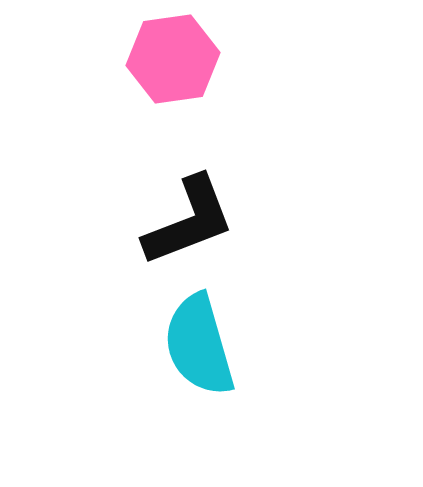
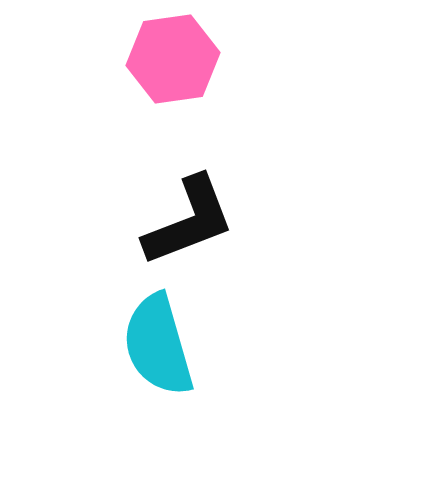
cyan semicircle: moved 41 px left
